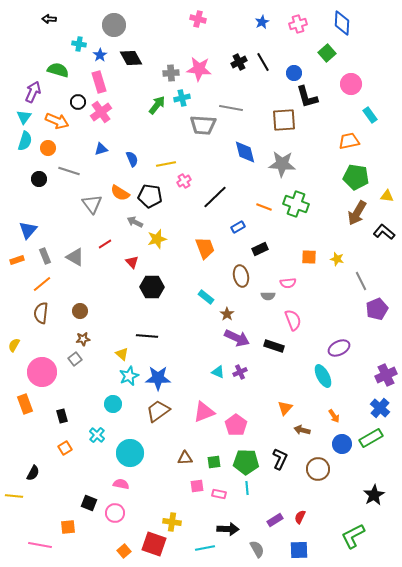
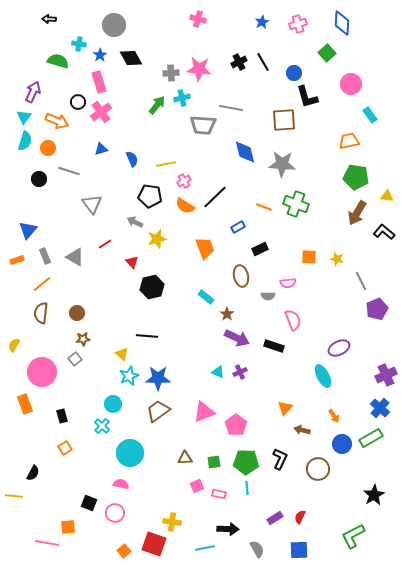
green semicircle at (58, 70): moved 9 px up
orange semicircle at (120, 193): moved 65 px right, 13 px down
black hexagon at (152, 287): rotated 15 degrees counterclockwise
brown circle at (80, 311): moved 3 px left, 2 px down
cyan cross at (97, 435): moved 5 px right, 9 px up
pink square at (197, 486): rotated 16 degrees counterclockwise
purple rectangle at (275, 520): moved 2 px up
pink line at (40, 545): moved 7 px right, 2 px up
